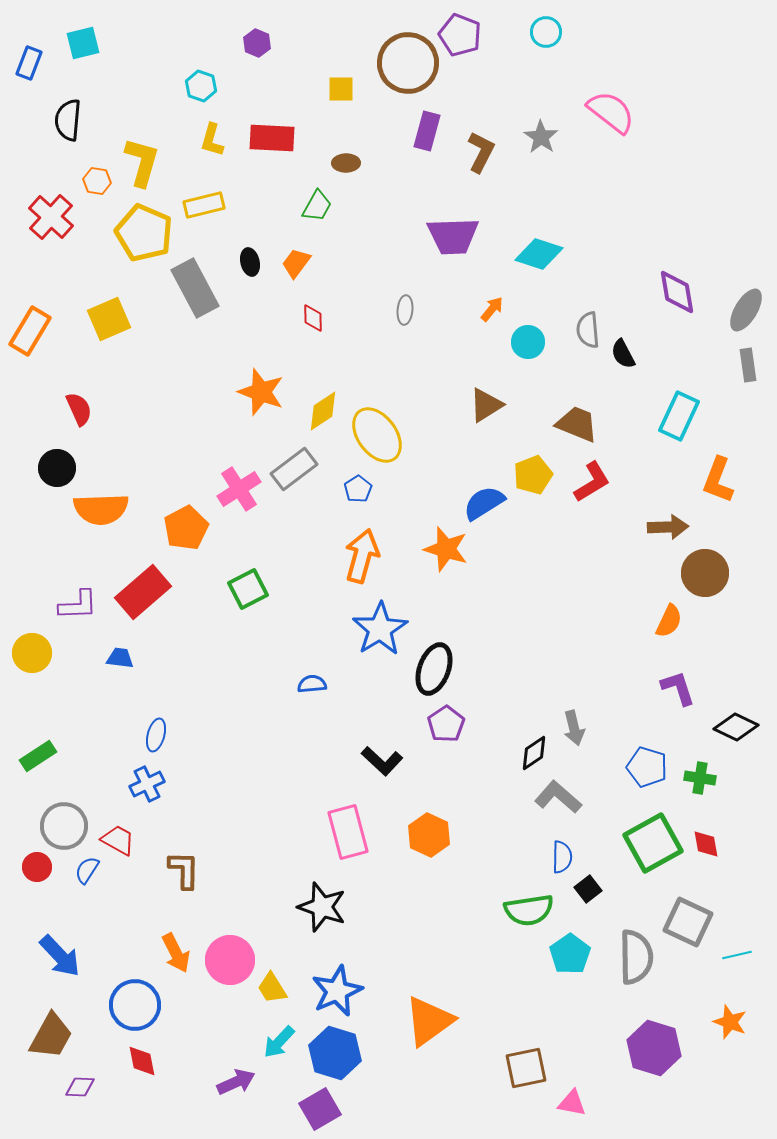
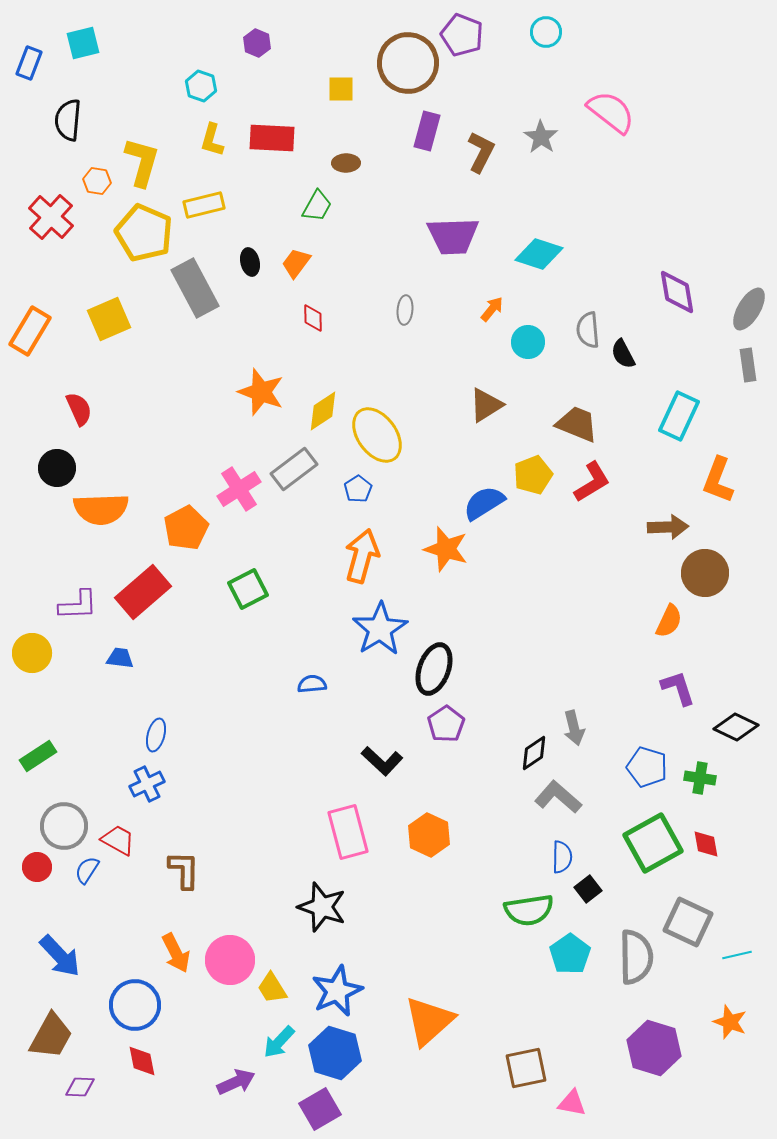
purple pentagon at (460, 35): moved 2 px right
gray ellipse at (746, 310): moved 3 px right, 1 px up
orange triangle at (429, 1021): rotated 6 degrees counterclockwise
